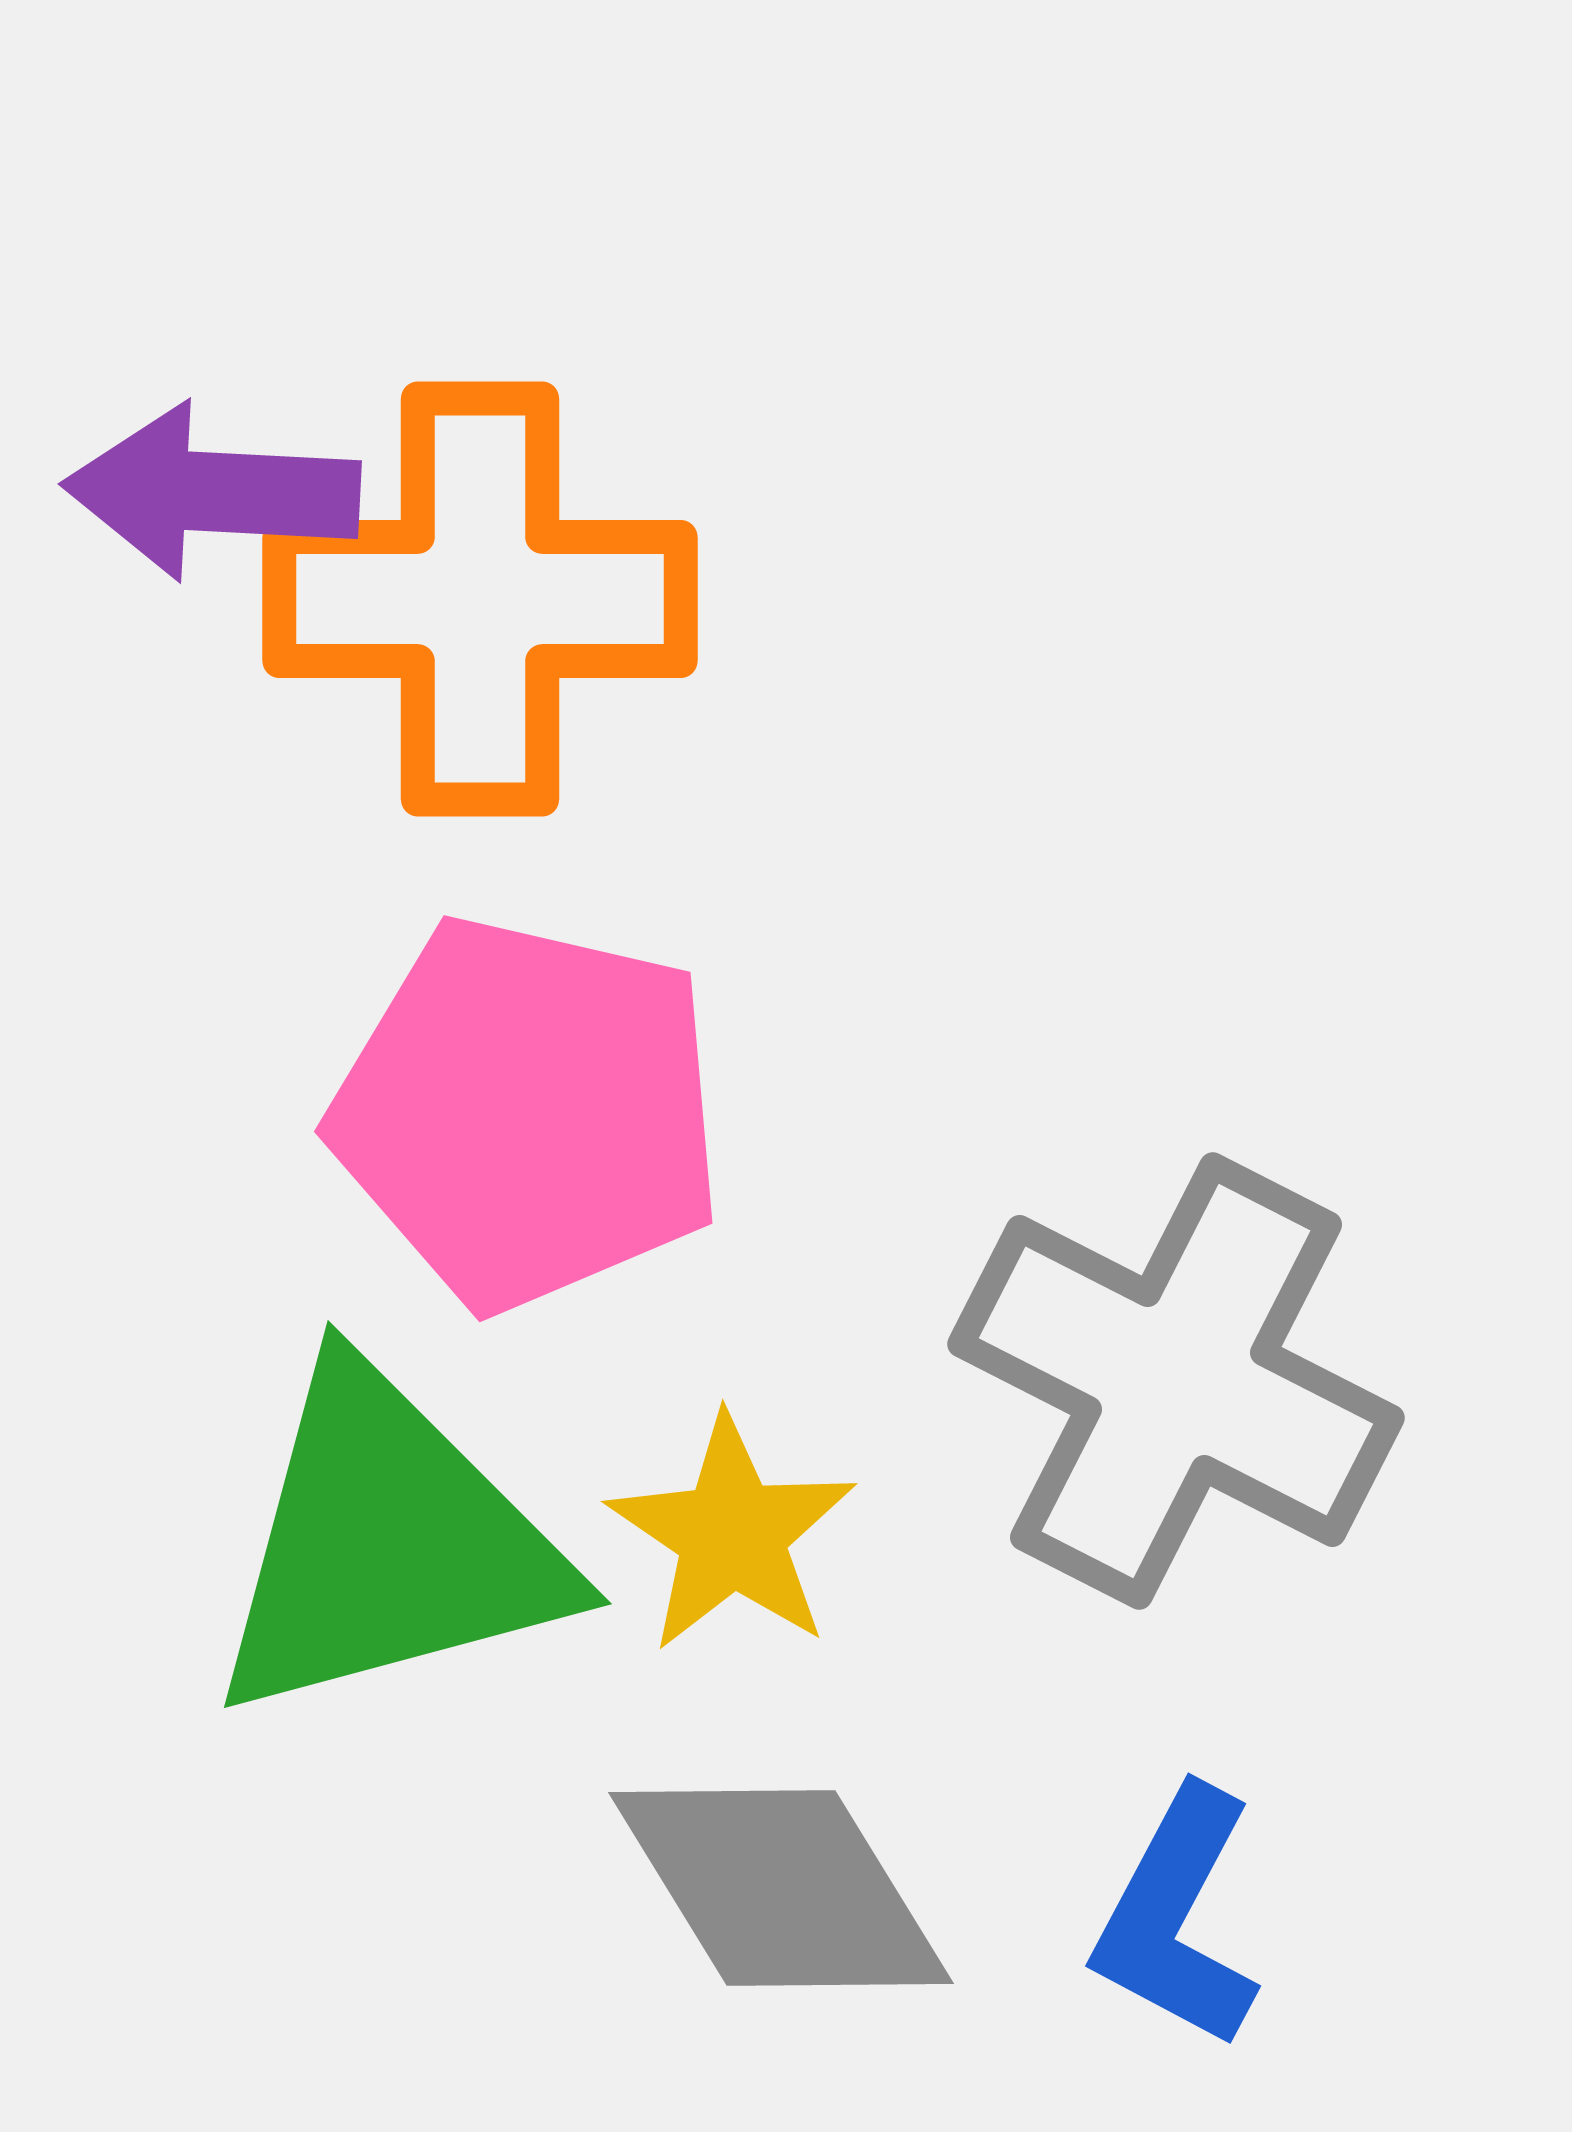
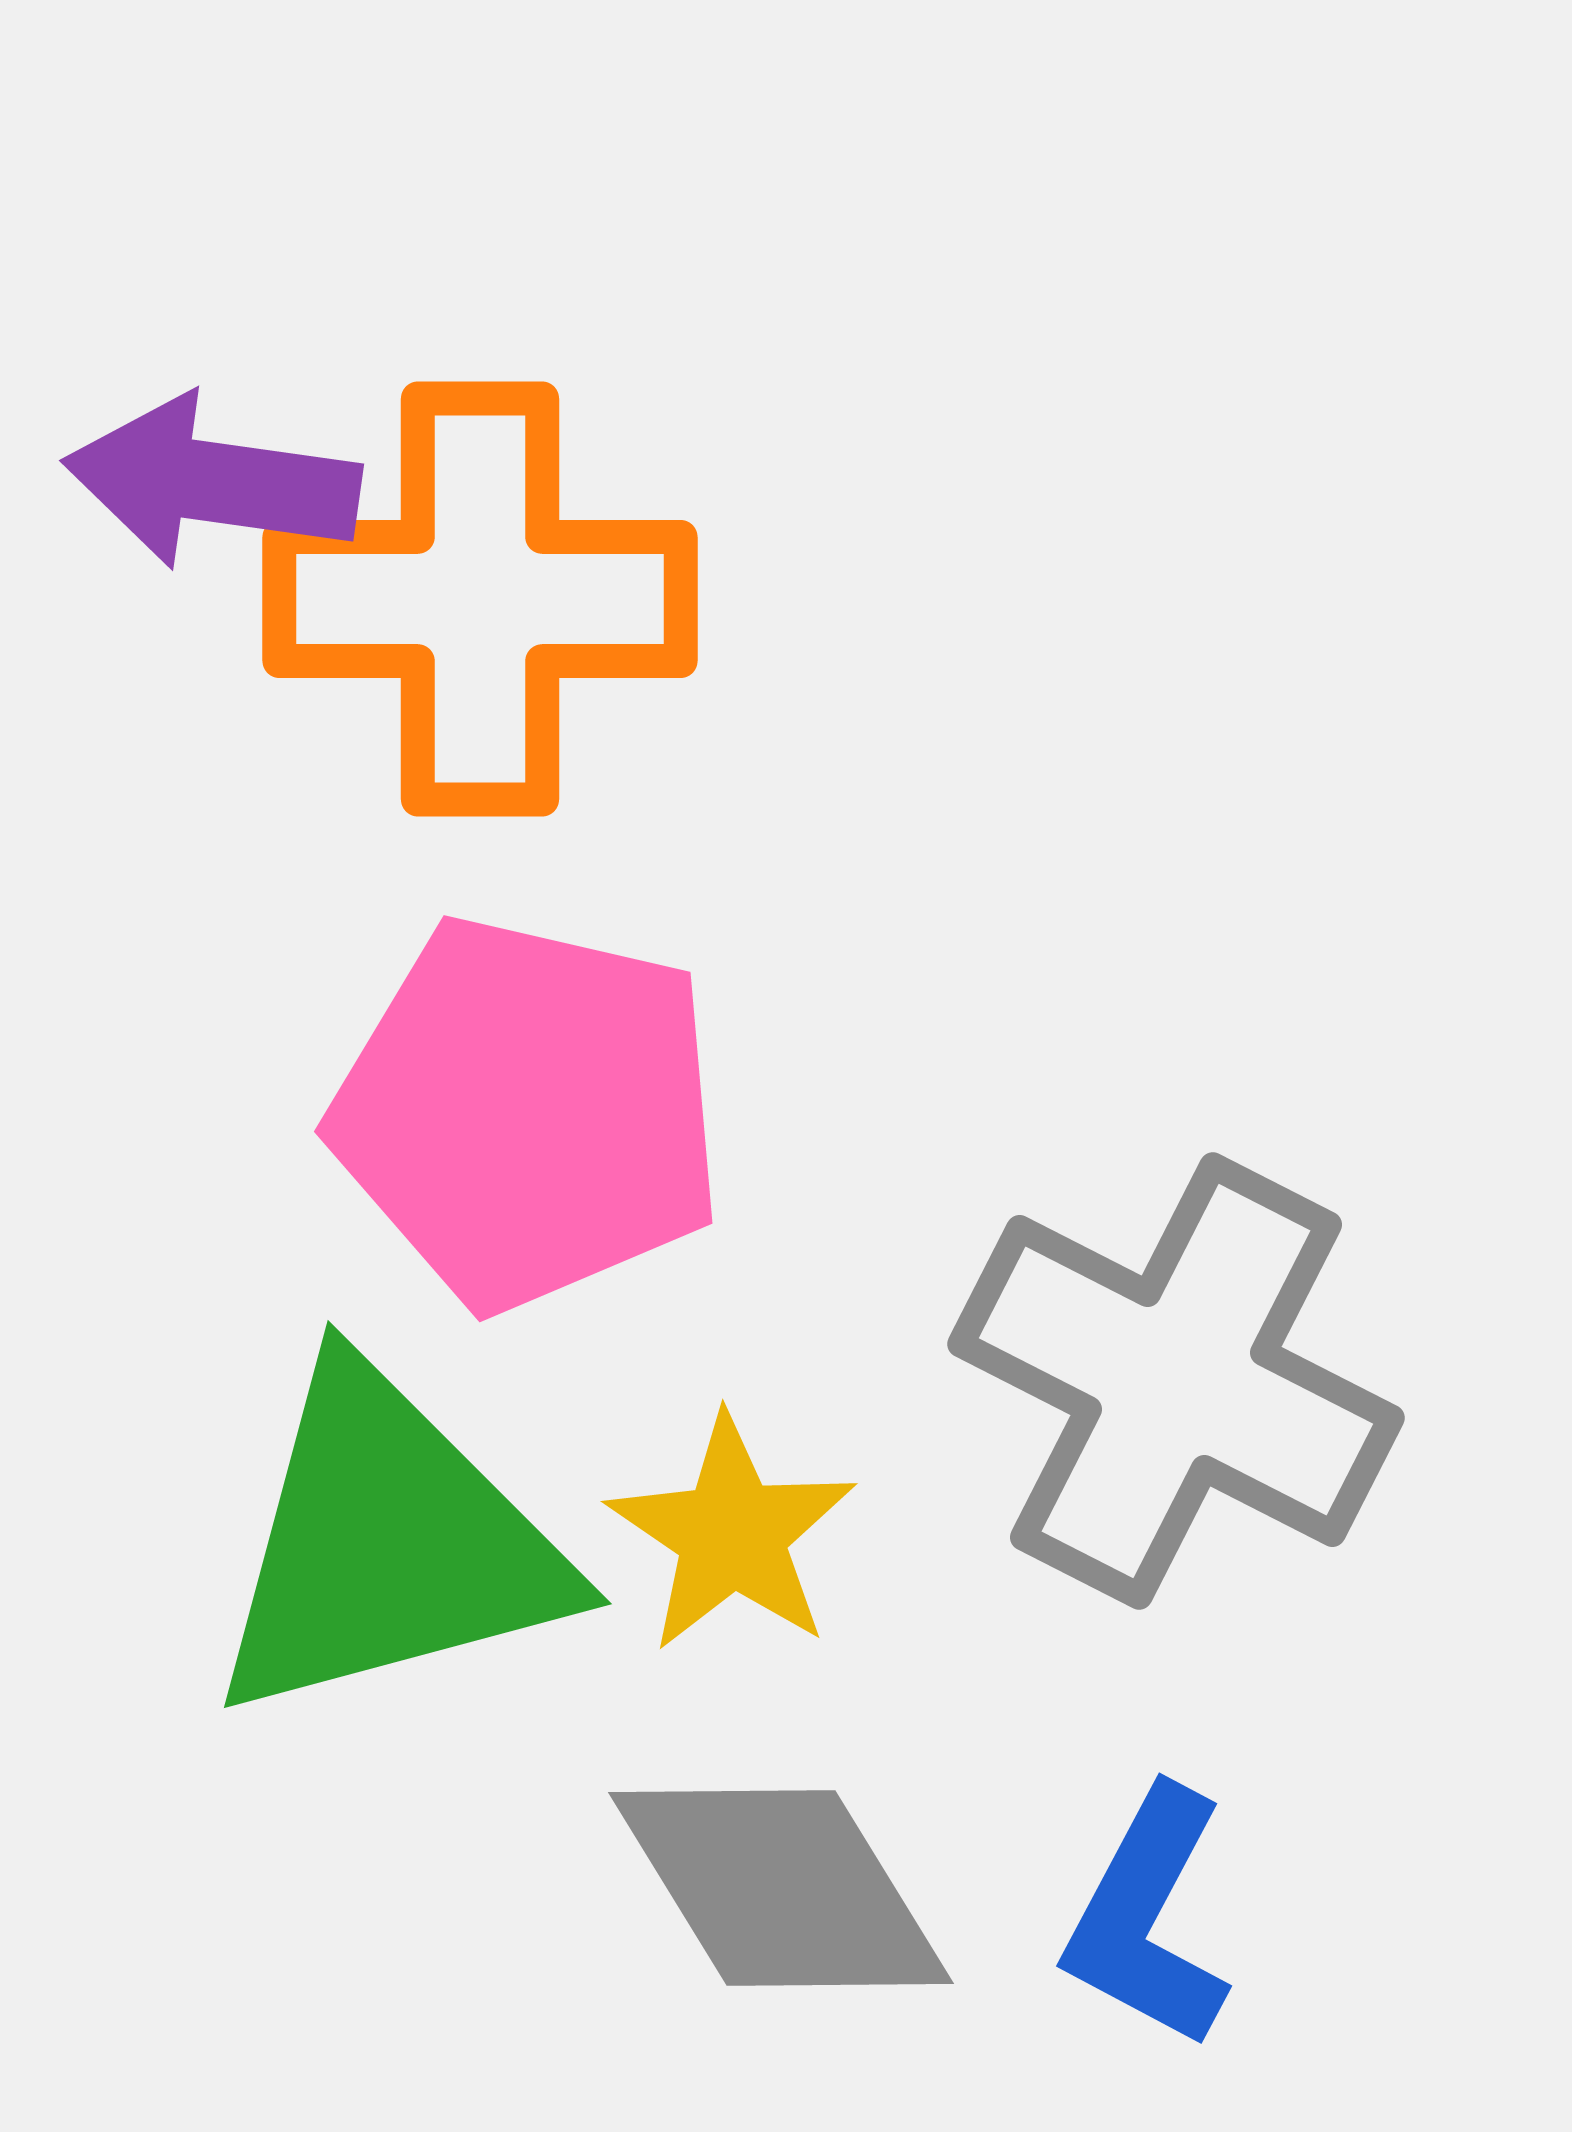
purple arrow: moved 10 px up; rotated 5 degrees clockwise
blue L-shape: moved 29 px left
